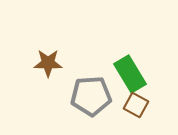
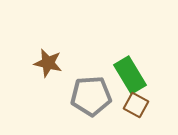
brown star: rotated 12 degrees clockwise
green rectangle: moved 1 px down
